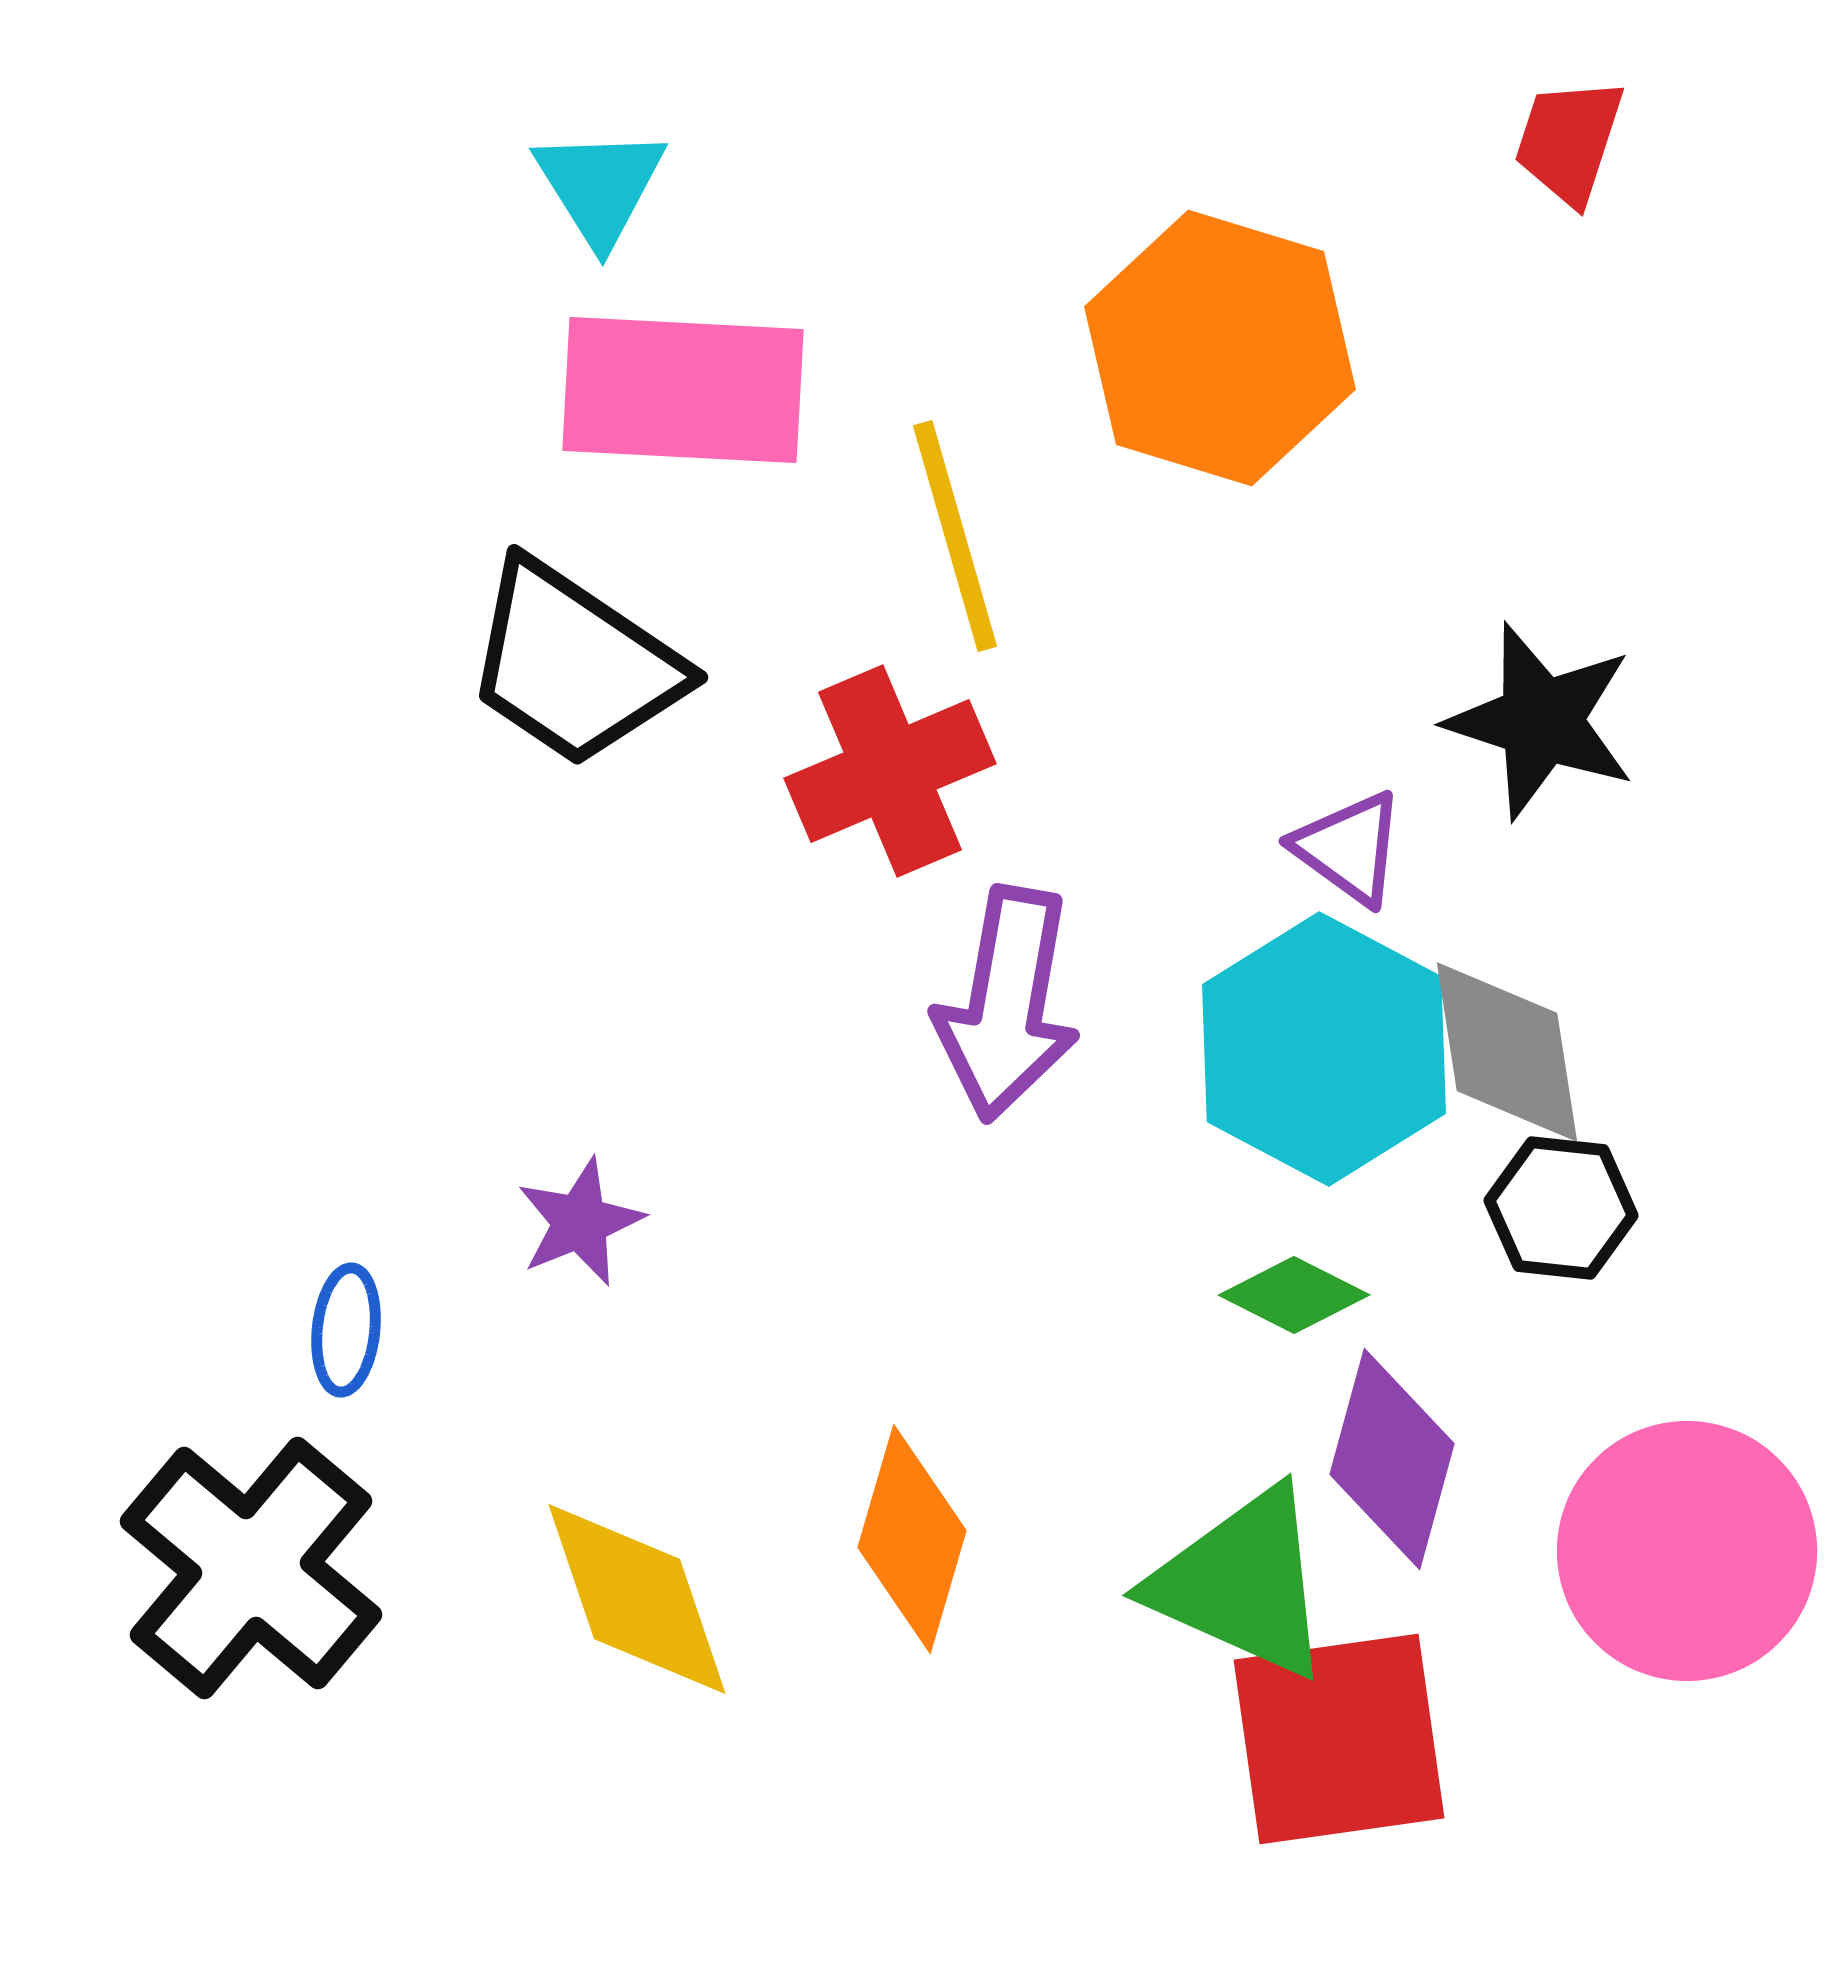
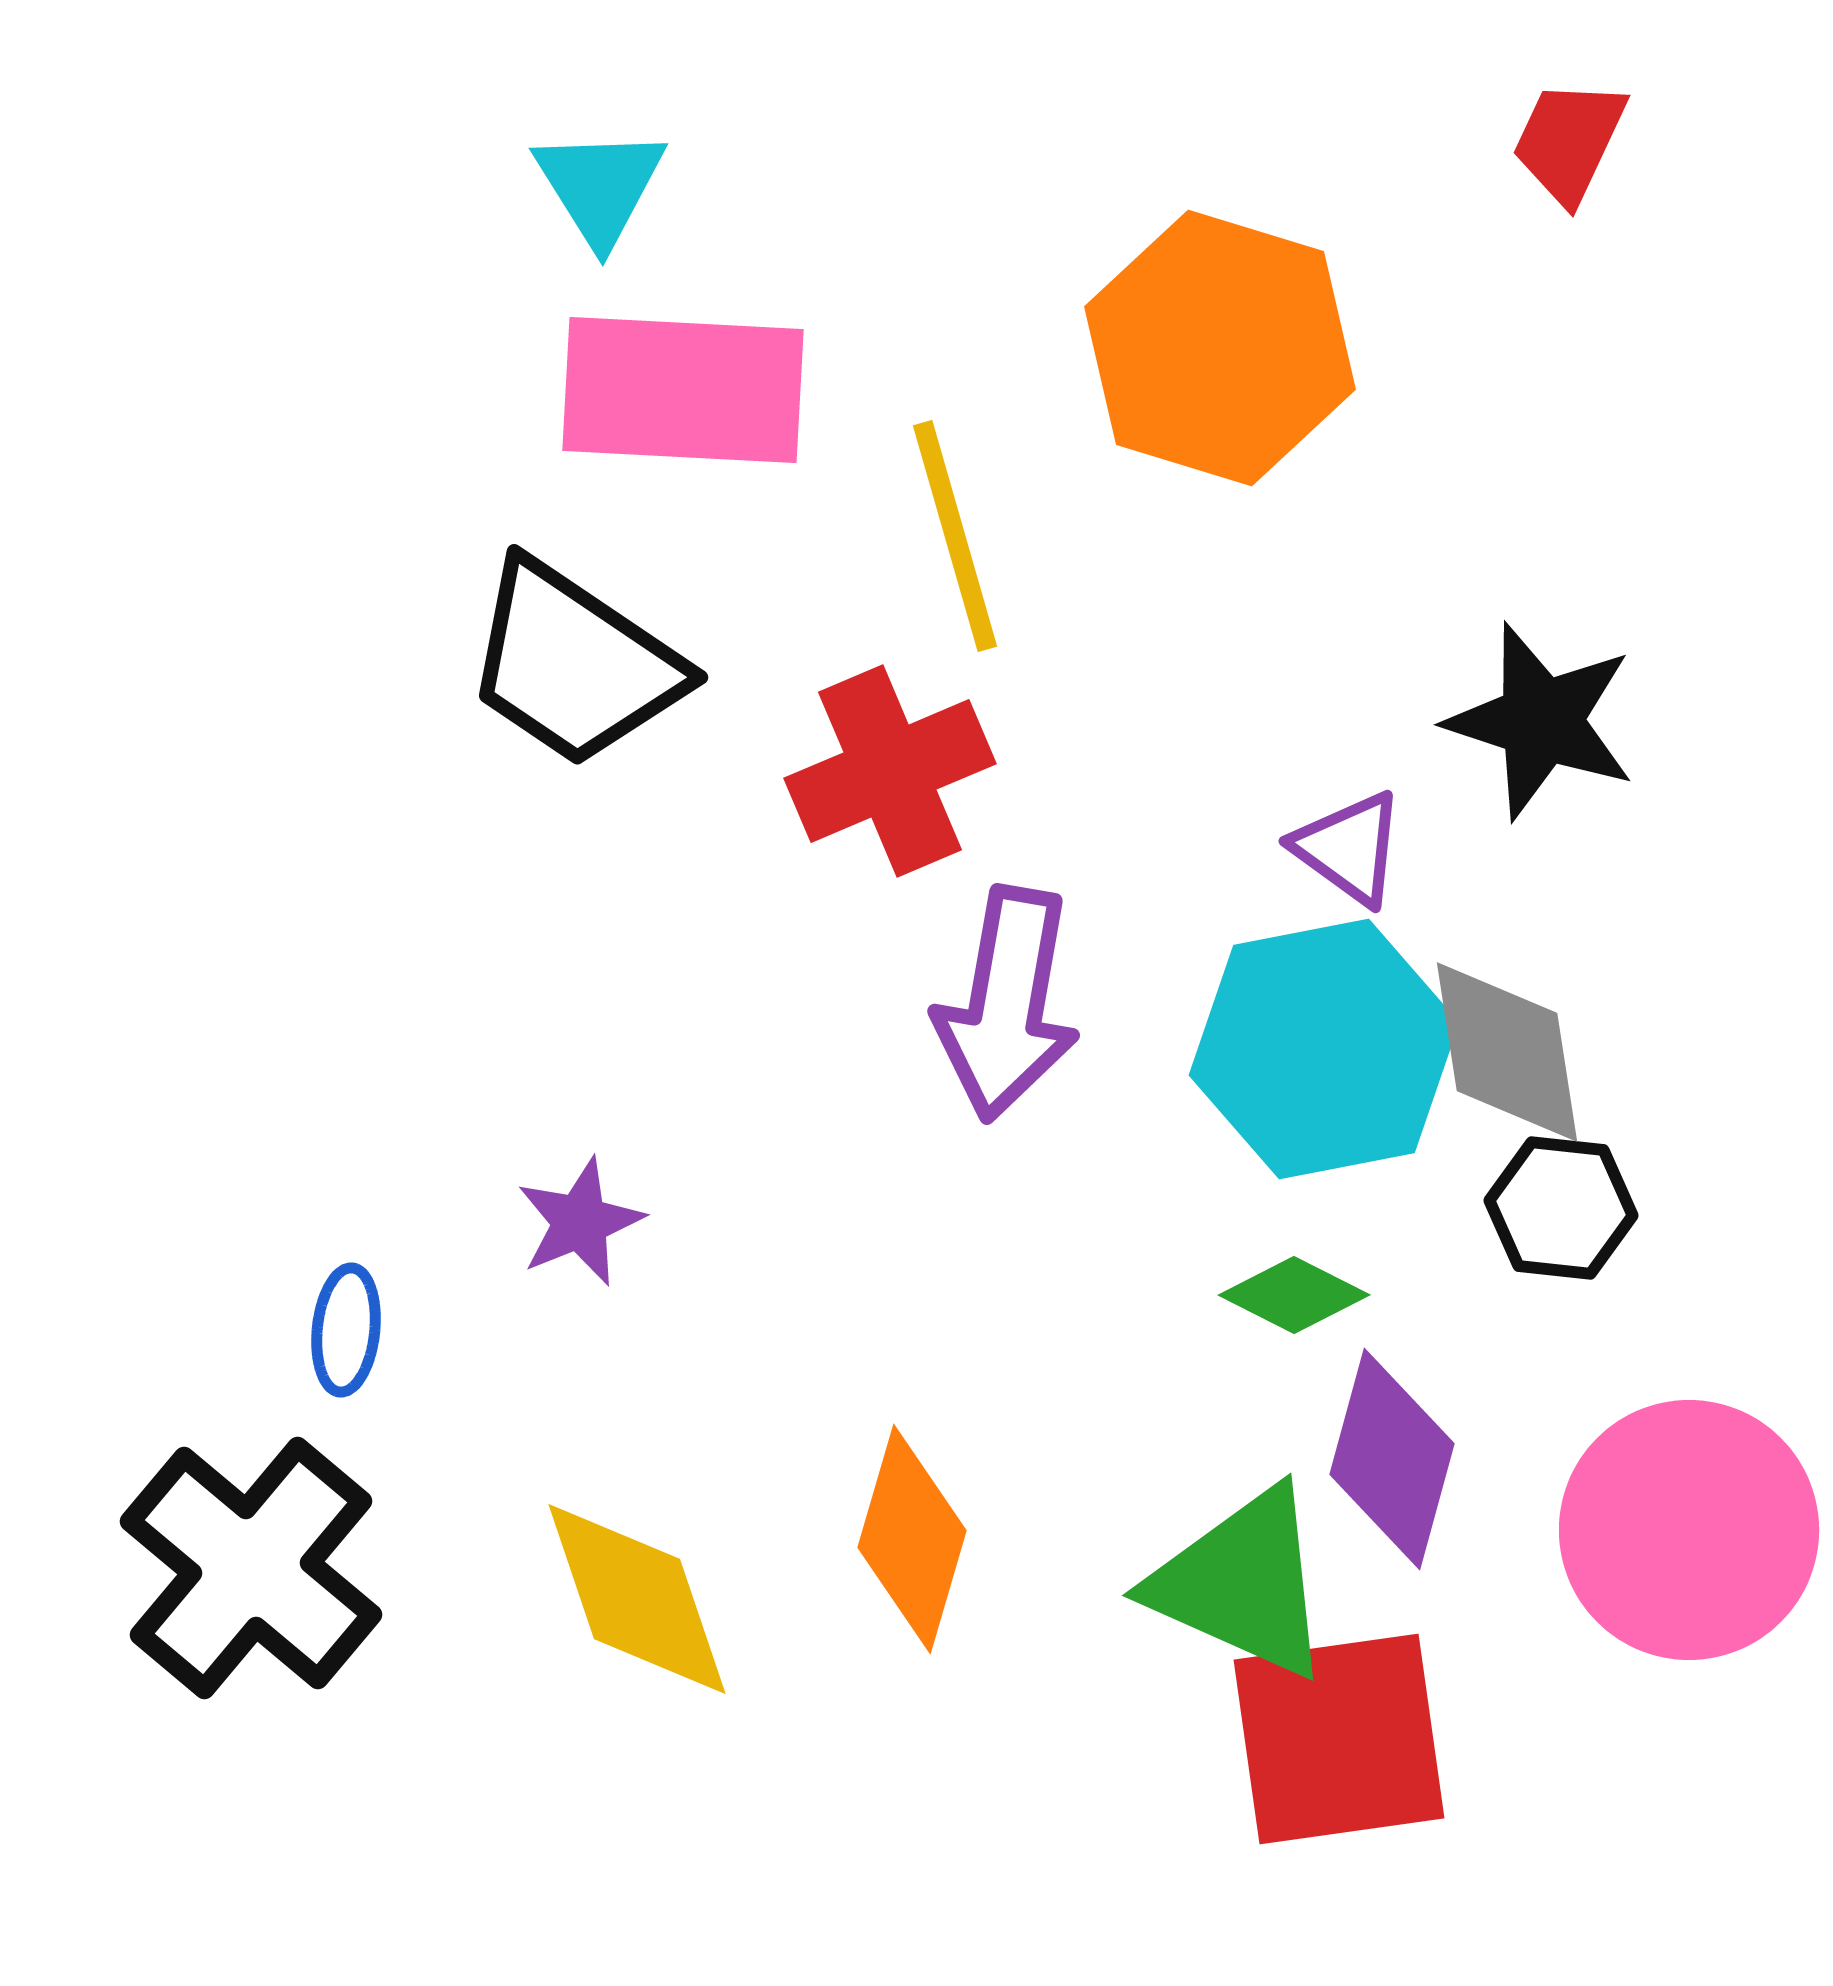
red trapezoid: rotated 7 degrees clockwise
cyan hexagon: rotated 21 degrees clockwise
pink circle: moved 2 px right, 21 px up
